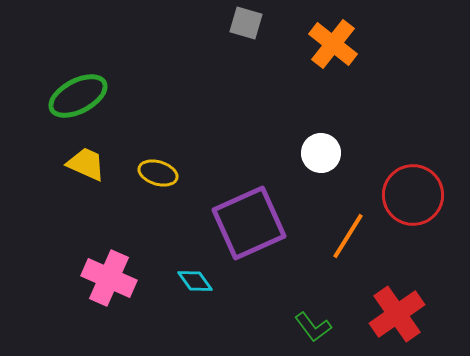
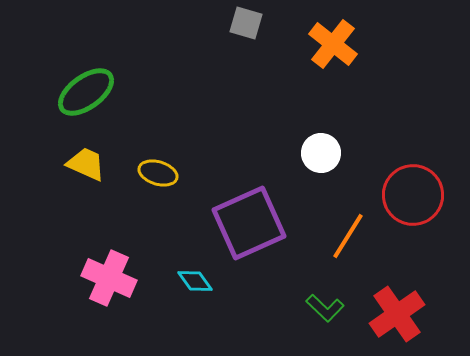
green ellipse: moved 8 px right, 4 px up; rotated 8 degrees counterclockwise
green L-shape: moved 12 px right, 19 px up; rotated 9 degrees counterclockwise
